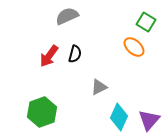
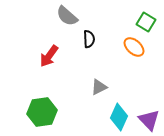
gray semicircle: rotated 115 degrees counterclockwise
black semicircle: moved 14 px right, 15 px up; rotated 18 degrees counterclockwise
green hexagon: rotated 12 degrees clockwise
purple triangle: rotated 25 degrees counterclockwise
